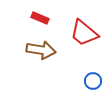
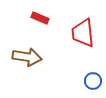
red trapezoid: moved 1 px left; rotated 44 degrees clockwise
brown arrow: moved 14 px left, 7 px down
